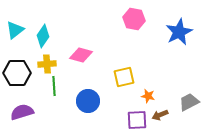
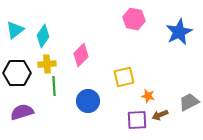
pink diamond: rotated 60 degrees counterclockwise
